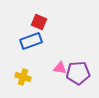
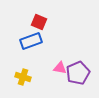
purple pentagon: rotated 20 degrees counterclockwise
